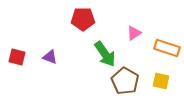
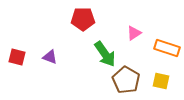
brown pentagon: moved 1 px right, 1 px up
